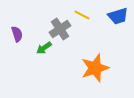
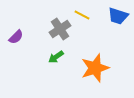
blue trapezoid: rotated 35 degrees clockwise
purple semicircle: moved 1 px left, 3 px down; rotated 63 degrees clockwise
green arrow: moved 12 px right, 9 px down
